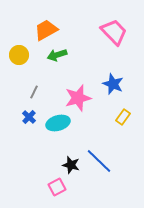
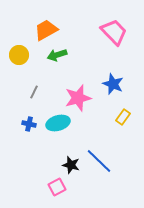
blue cross: moved 7 px down; rotated 32 degrees counterclockwise
